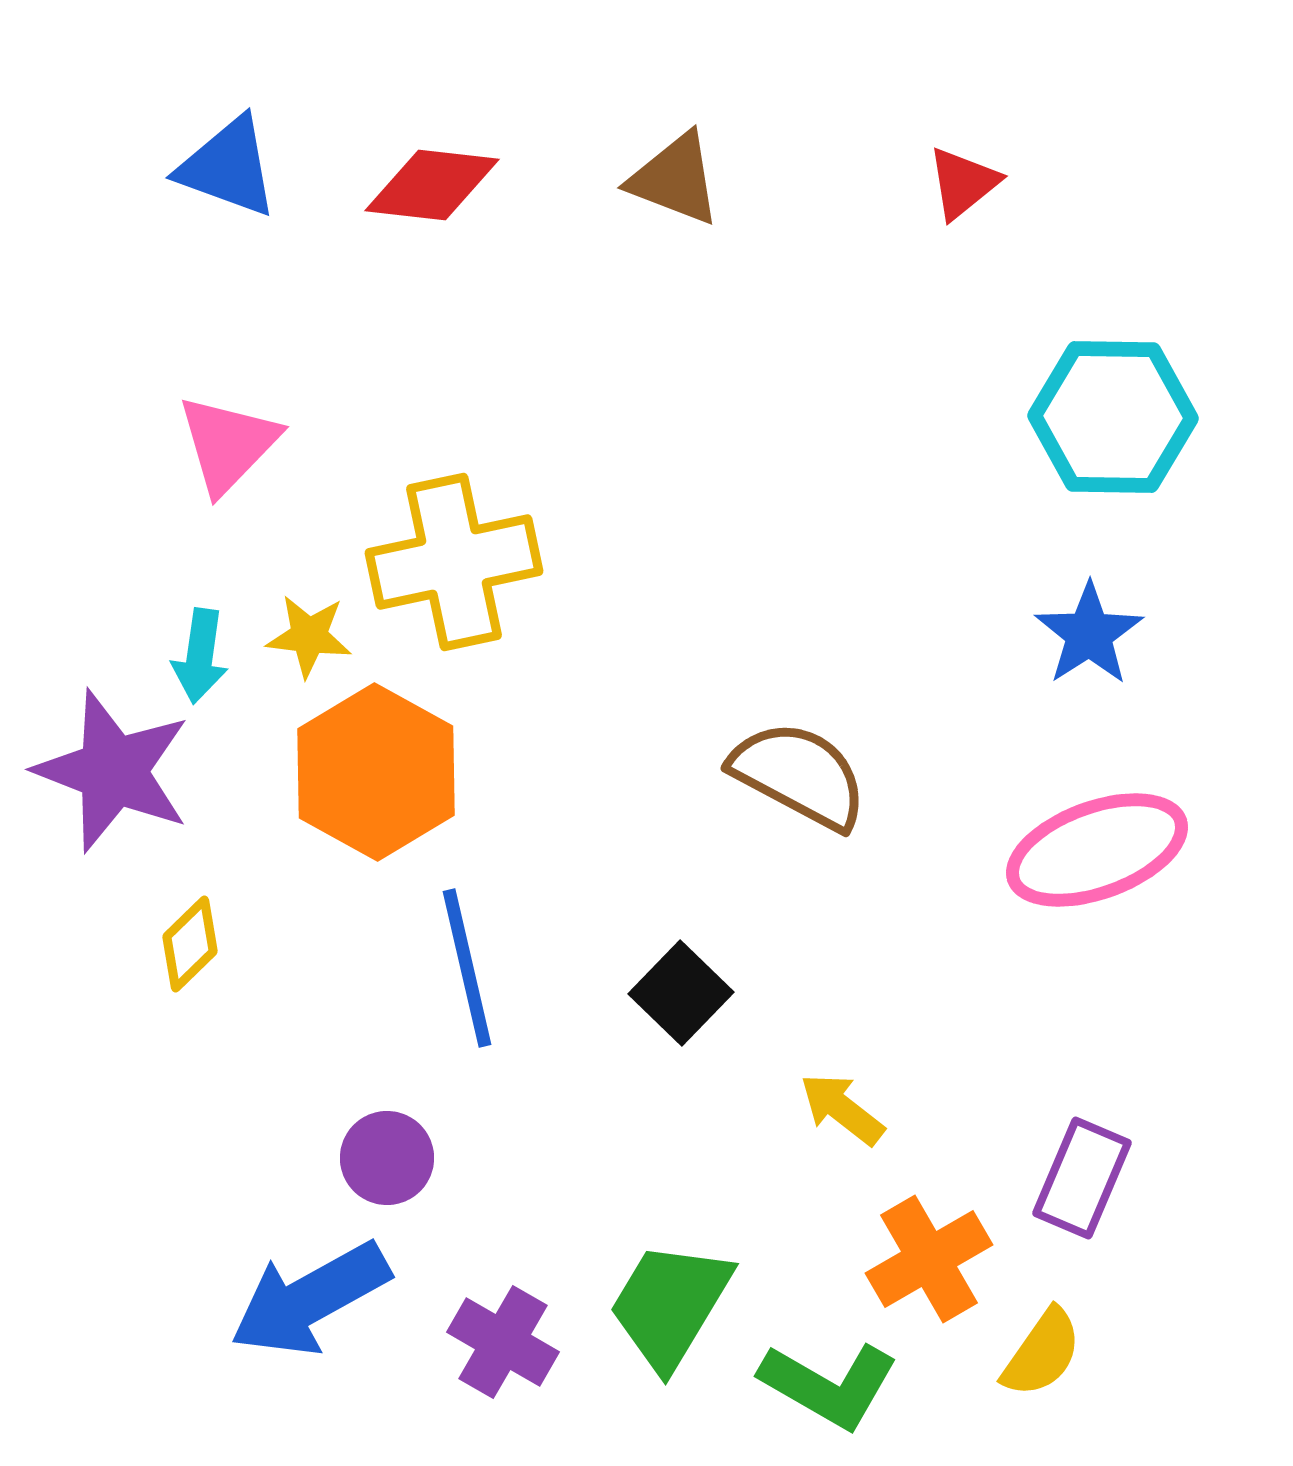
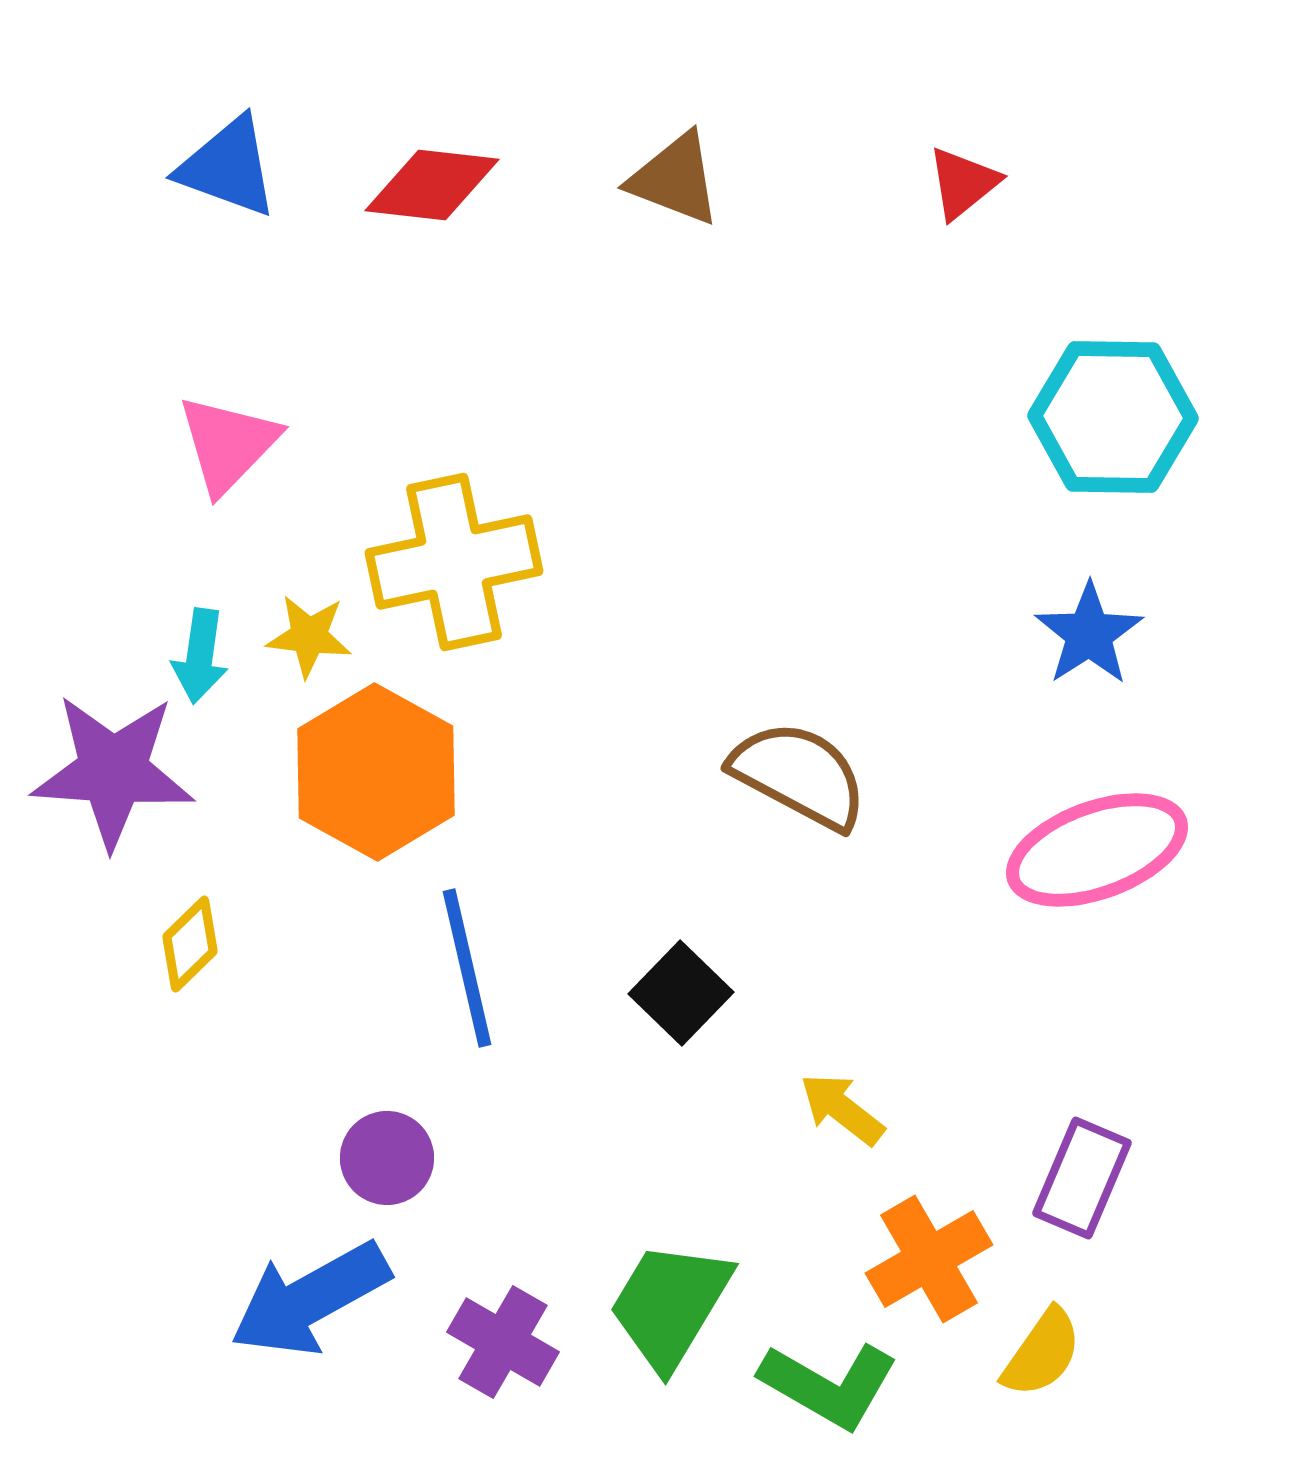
purple star: rotated 17 degrees counterclockwise
